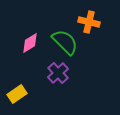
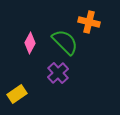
pink diamond: rotated 30 degrees counterclockwise
